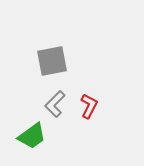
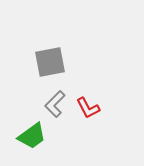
gray square: moved 2 px left, 1 px down
red L-shape: moved 1 px left, 2 px down; rotated 125 degrees clockwise
